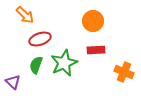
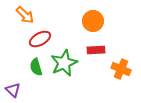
red ellipse: rotated 10 degrees counterclockwise
green semicircle: moved 2 px down; rotated 36 degrees counterclockwise
orange cross: moved 3 px left, 3 px up
purple triangle: moved 8 px down
